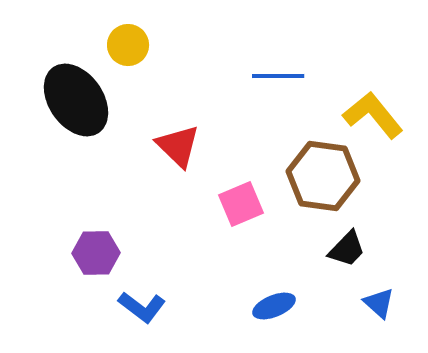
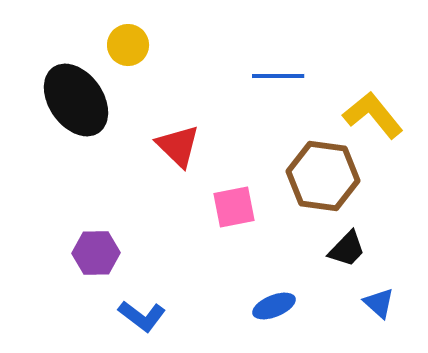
pink square: moved 7 px left, 3 px down; rotated 12 degrees clockwise
blue L-shape: moved 9 px down
